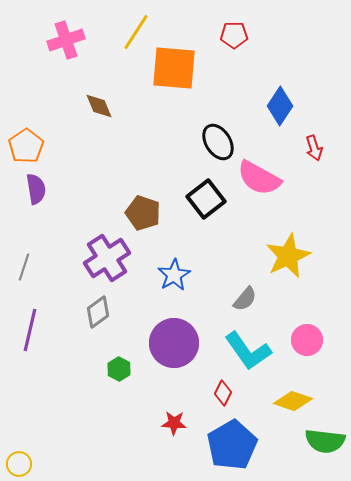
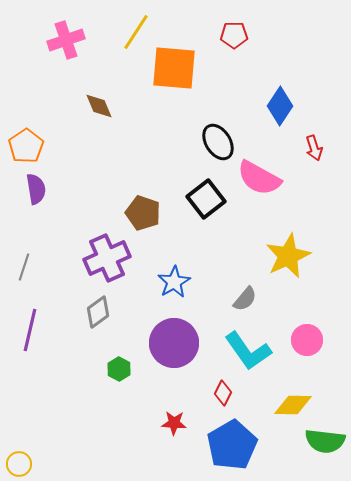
purple cross: rotated 9 degrees clockwise
blue star: moved 7 px down
yellow diamond: moved 4 px down; rotated 18 degrees counterclockwise
